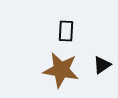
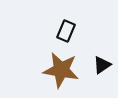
black rectangle: rotated 20 degrees clockwise
